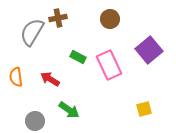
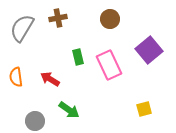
gray semicircle: moved 10 px left, 4 px up
green rectangle: rotated 49 degrees clockwise
